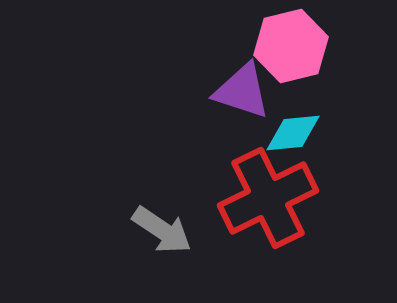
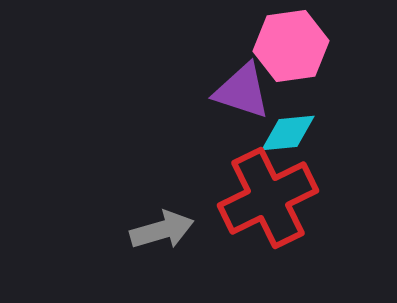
pink hexagon: rotated 6 degrees clockwise
cyan diamond: moved 5 px left
gray arrow: rotated 50 degrees counterclockwise
